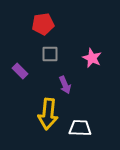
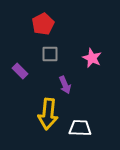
red pentagon: rotated 20 degrees counterclockwise
